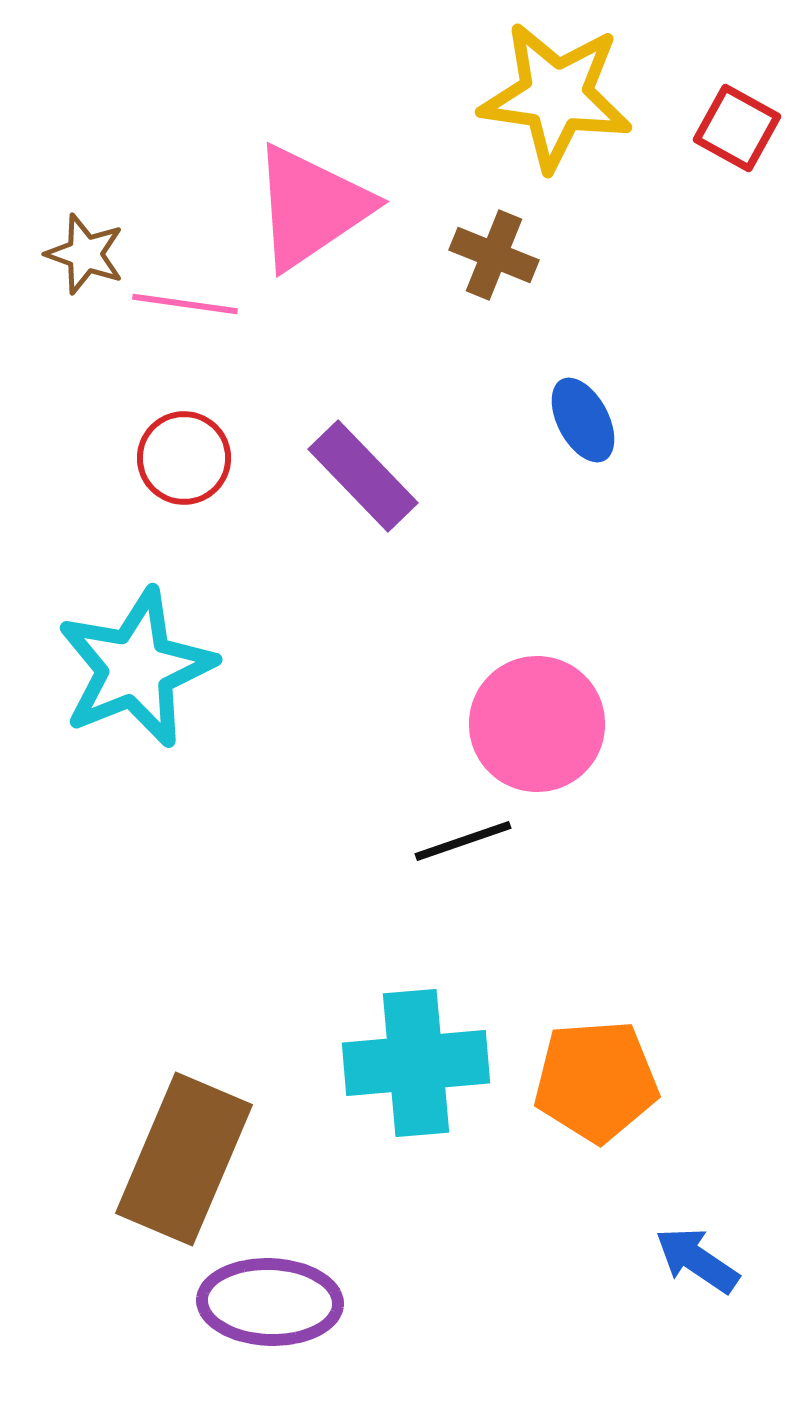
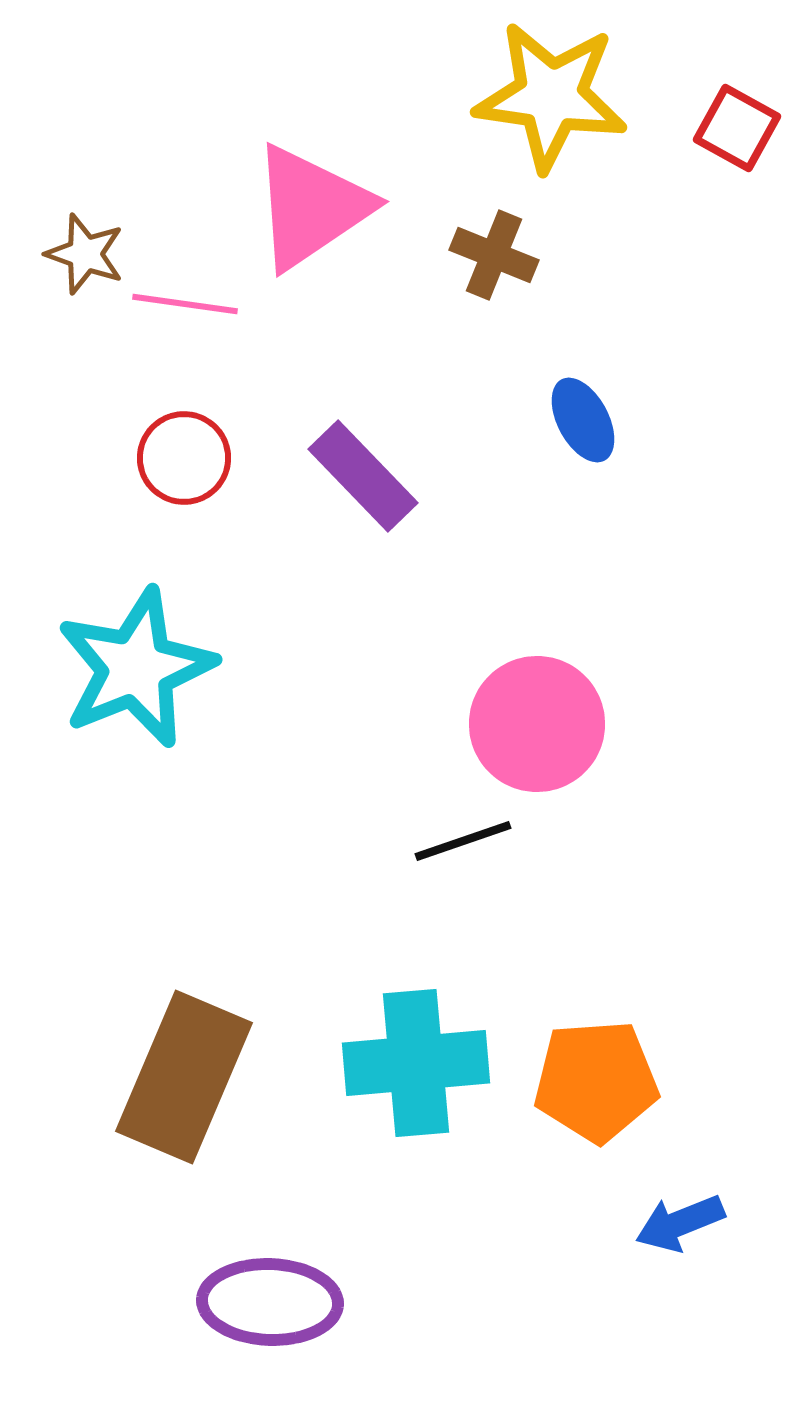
yellow star: moved 5 px left
brown rectangle: moved 82 px up
blue arrow: moved 17 px left, 37 px up; rotated 56 degrees counterclockwise
